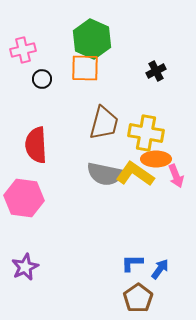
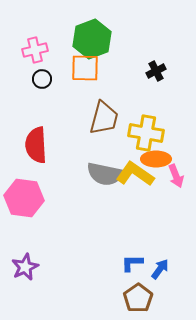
green hexagon: rotated 15 degrees clockwise
pink cross: moved 12 px right
brown trapezoid: moved 5 px up
